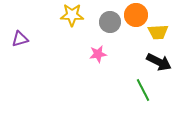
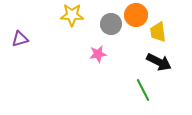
gray circle: moved 1 px right, 2 px down
yellow trapezoid: rotated 85 degrees clockwise
